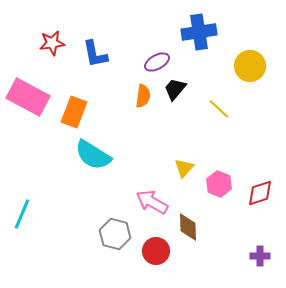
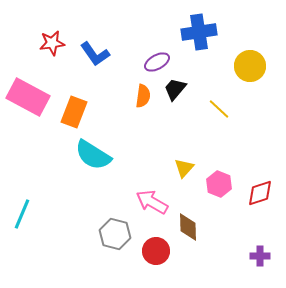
blue L-shape: rotated 24 degrees counterclockwise
